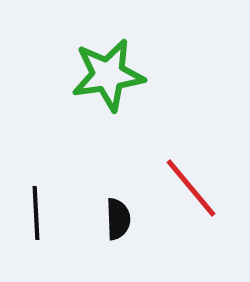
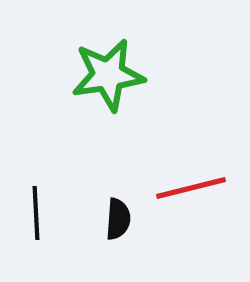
red line: rotated 64 degrees counterclockwise
black semicircle: rotated 6 degrees clockwise
